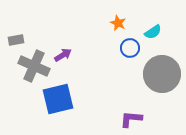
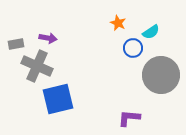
cyan semicircle: moved 2 px left
gray rectangle: moved 4 px down
blue circle: moved 3 px right
purple arrow: moved 15 px left, 17 px up; rotated 42 degrees clockwise
gray cross: moved 3 px right
gray circle: moved 1 px left, 1 px down
purple L-shape: moved 2 px left, 1 px up
